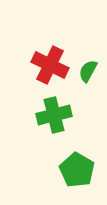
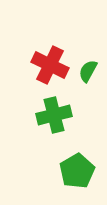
green pentagon: moved 1 px down; rotated 12 degrees clockwise
